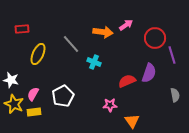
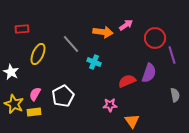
white star: moved 8 px up; rotated 14 degrees clockwise
pink semicircle: moved 2 px right
